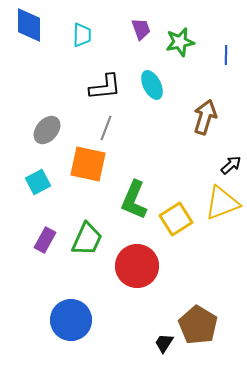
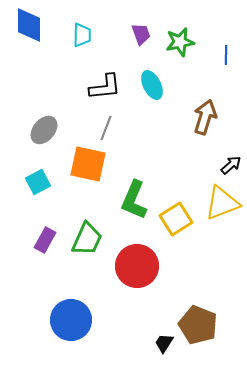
purple trapezoid: moved 5 px down
gray ellipse: moved 3 px left
brown pentagon: rotated 9 degrees counterclockwise
